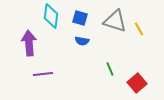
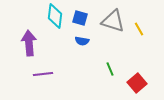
cyan diamond: moved 4 px right
gray triangle: moved 2 px left
